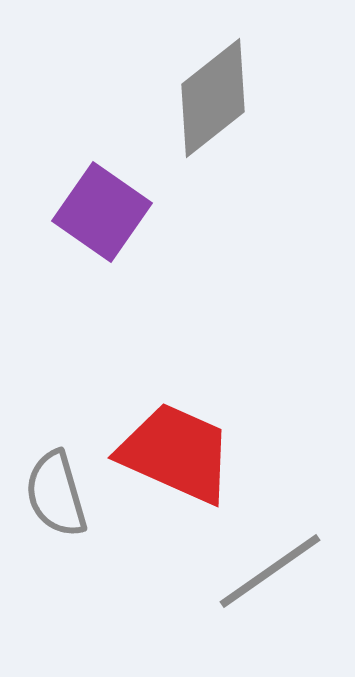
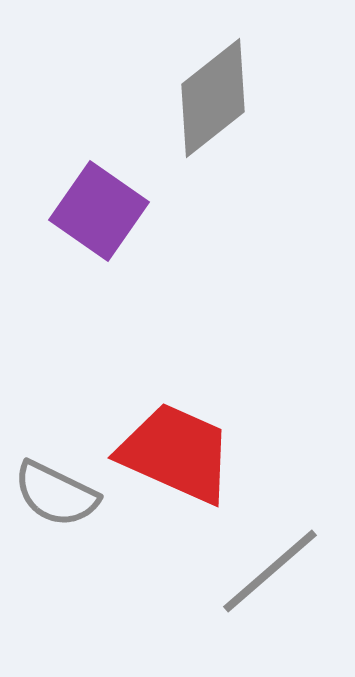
purple square: moved 3 px left, 1 px up
gray semicircle: rotated 48 degrees counterclockwise
gray line: rotated 6 degrees counterclockwise
